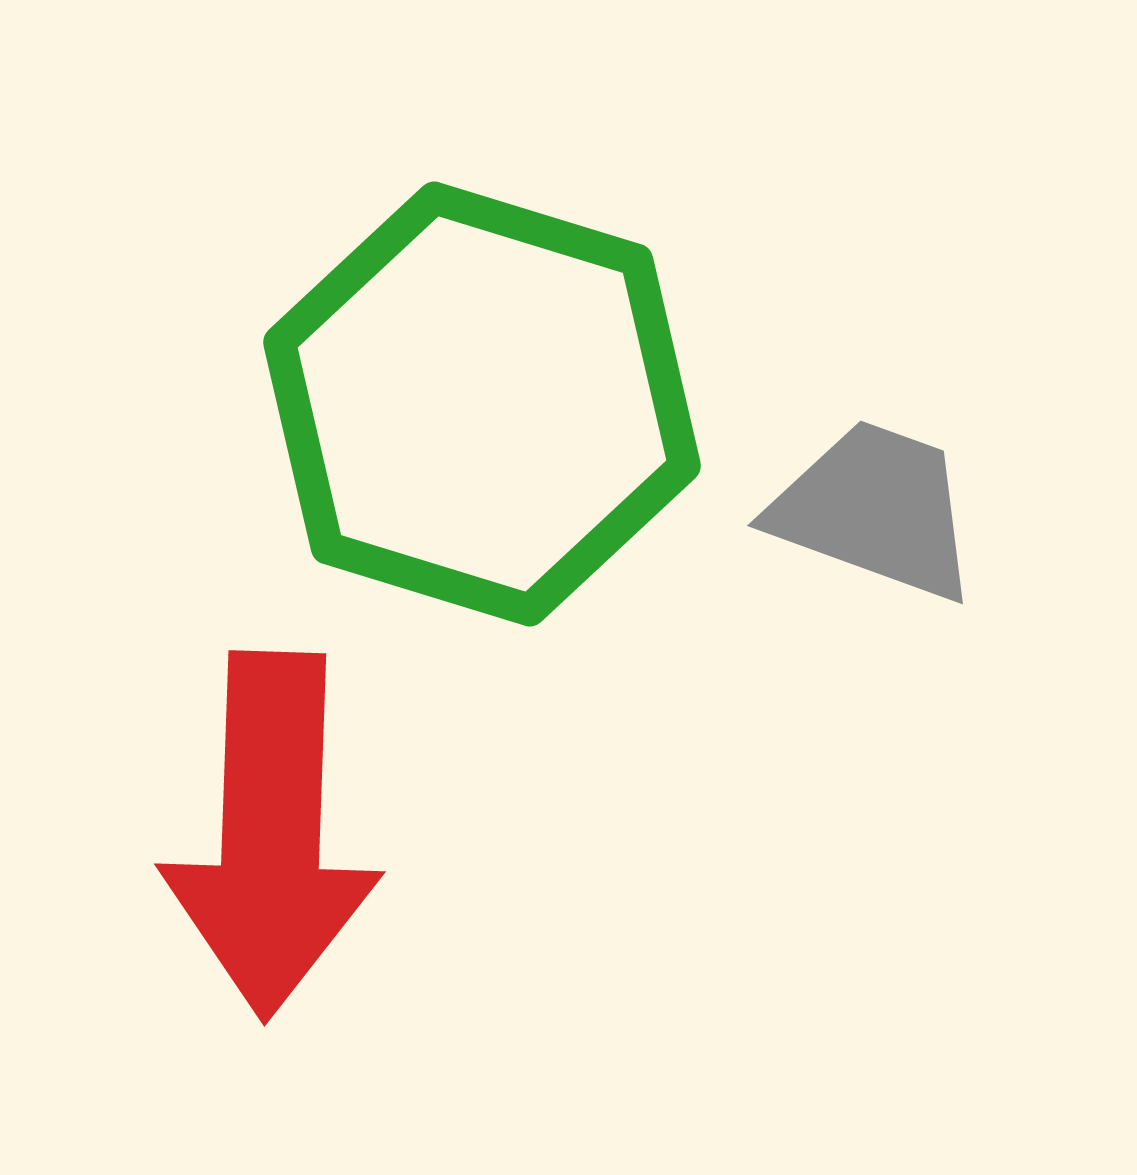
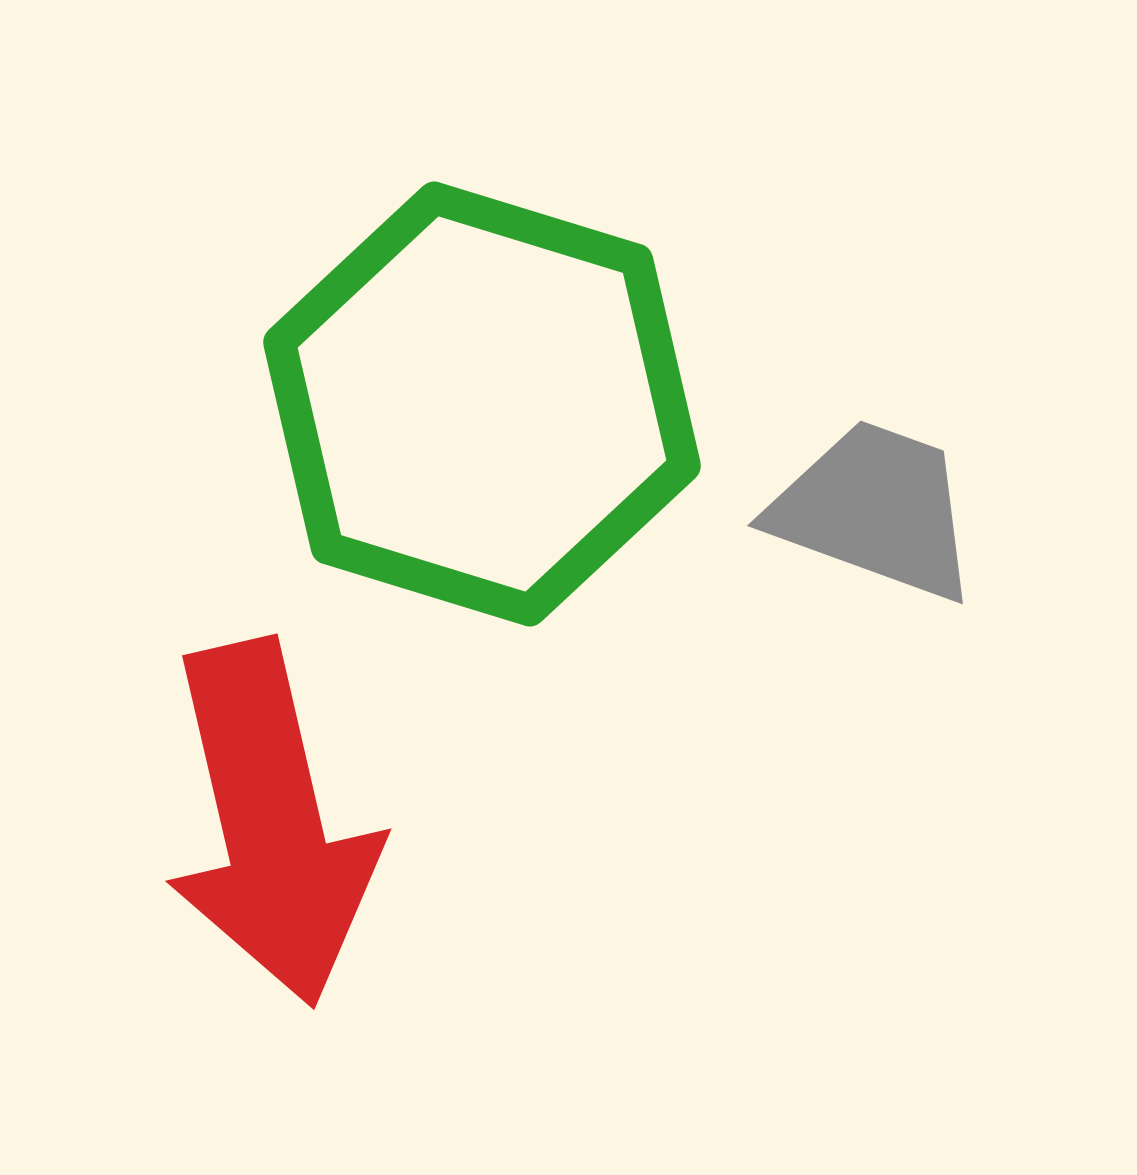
red arrow: moved 12 px up; rotated 15 degrees counterclockwise
